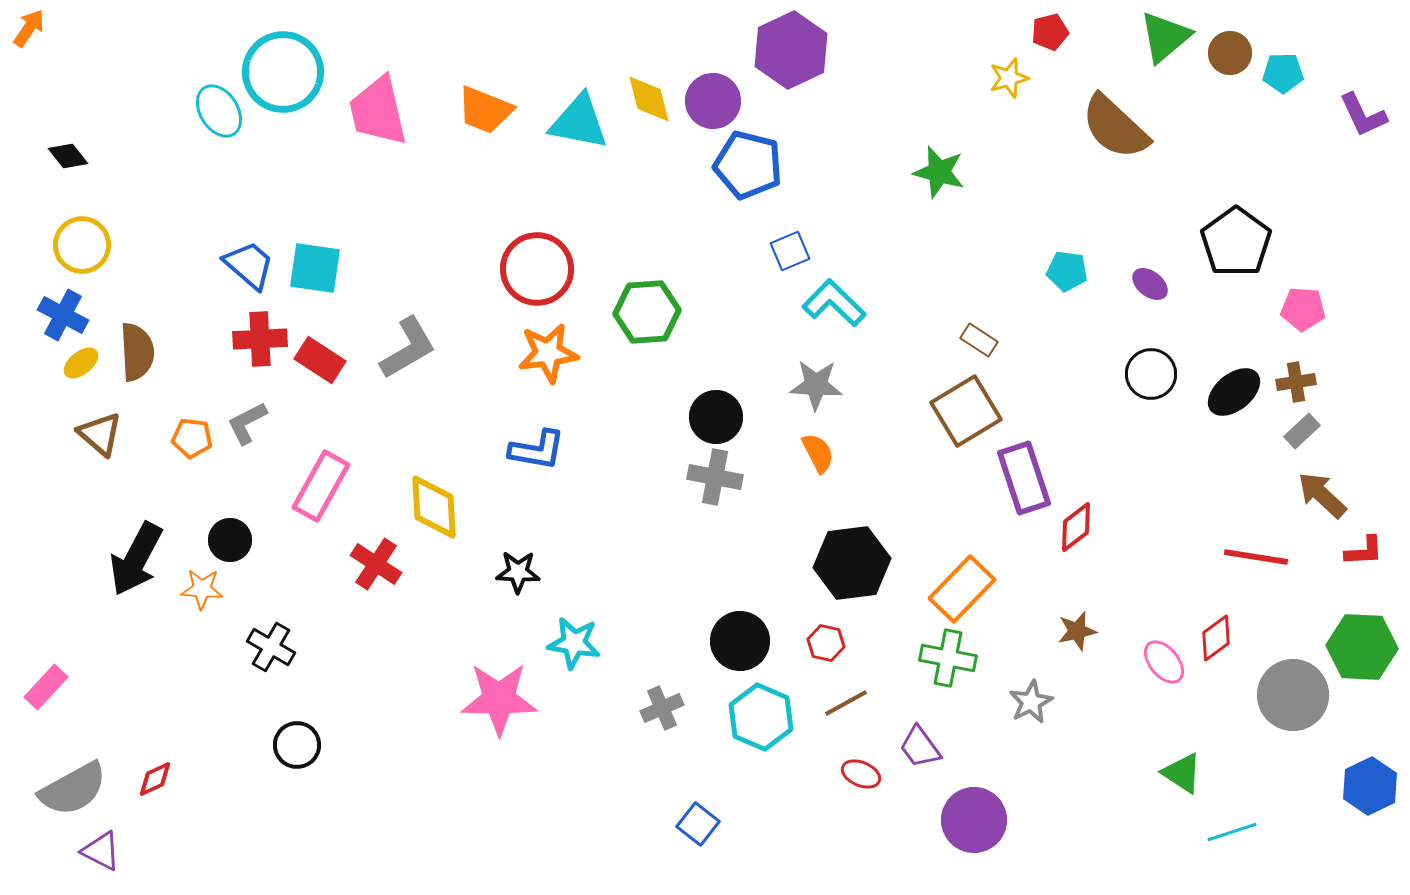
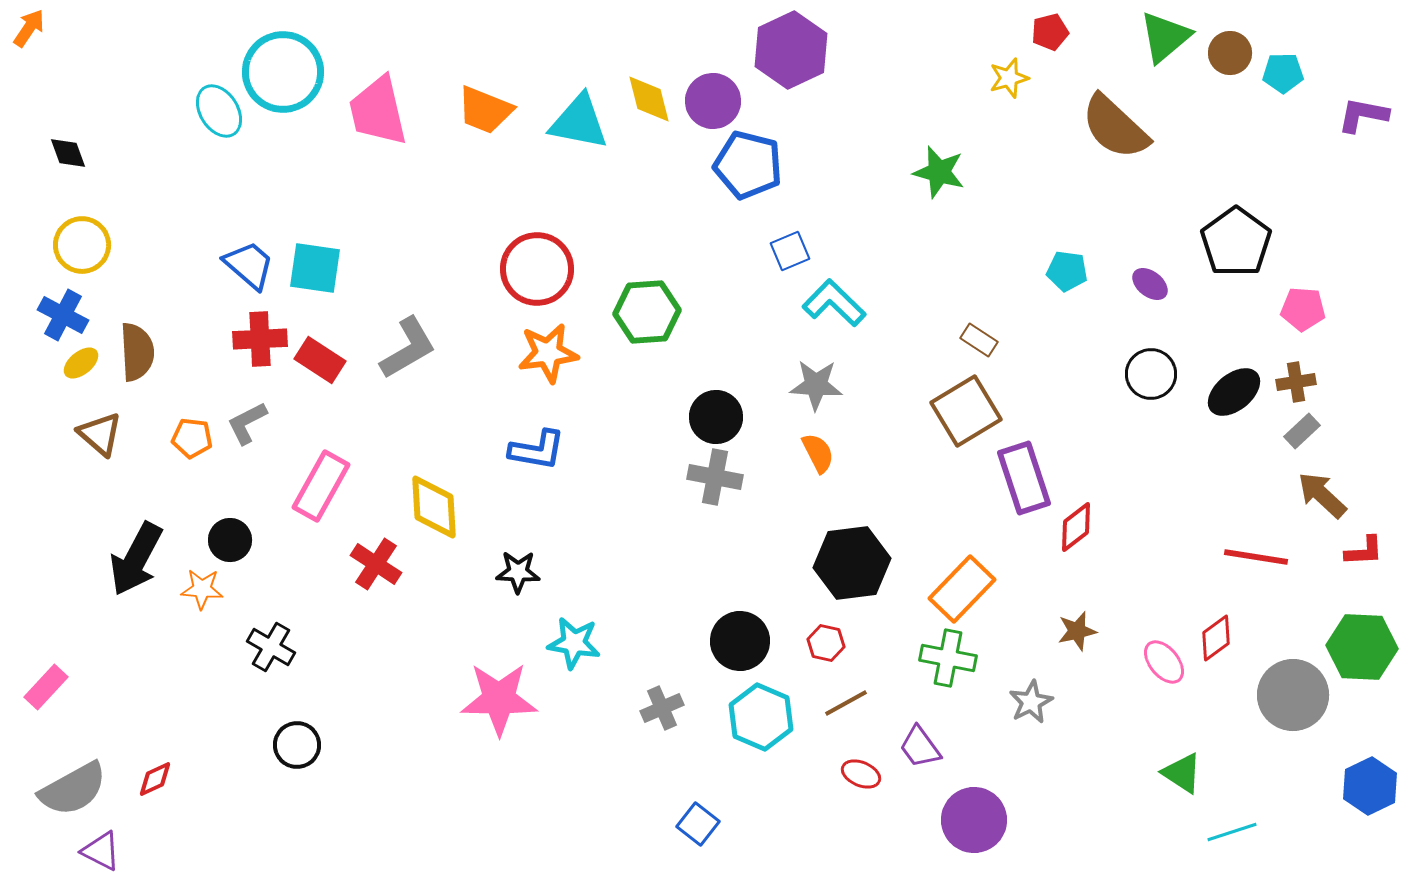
purple L-shape at (1363, 115): rotated 126 degrees clockwise
black diamond at (68, 156): moved 3 px up; rotated 18 degrees clockwise
